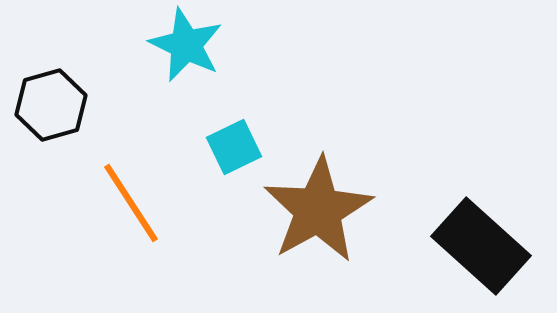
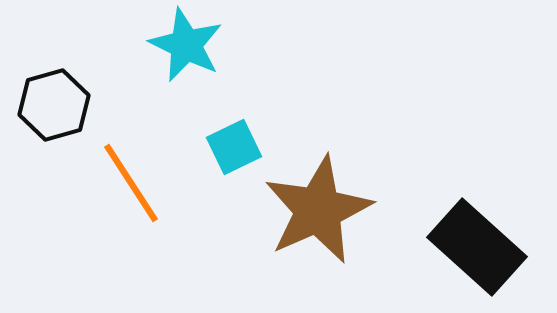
black hexagon: moved 3 px right
orange line: moved 20 px up
brown star: rotated 5 degrees clockwise
black rectangle: moved 4 px left, 1 px down
